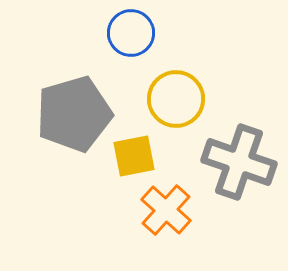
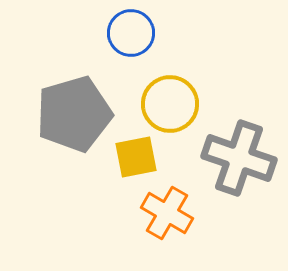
yellow circle: moved 6 px left, 5 px down
yellow square: moved 2 px right, 1 px down
gray cross: moved 4 px up
orange cross: moved 1 px right, 3 px down; rotated 12 degrees counterclockwise
